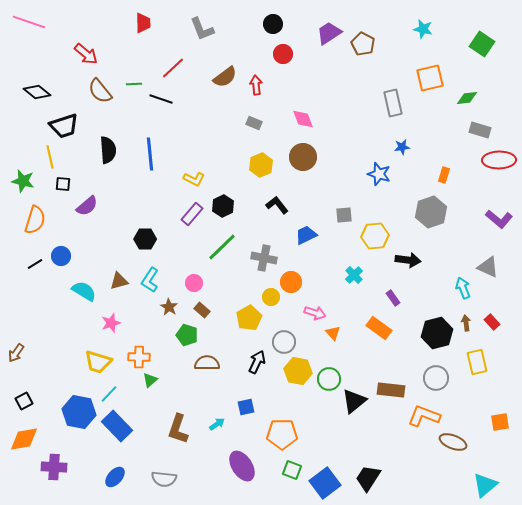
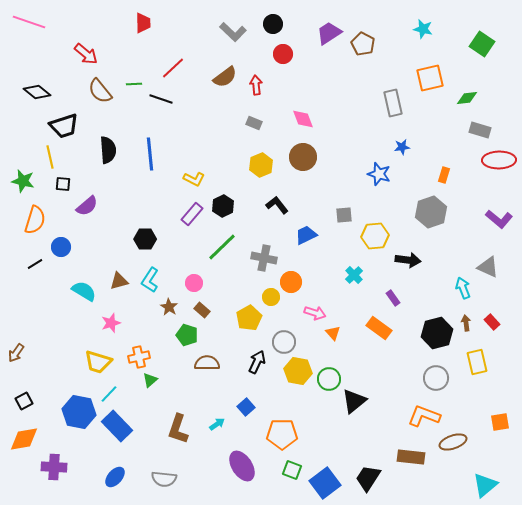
gray L-shape at (202, 29): moved 31 px right, 3 px down; rotated 24 degrees counterclockwise
blue circle at (61, 256): moved 9 px up
orange cross at (139, 357): rotated 15 degrees counterclockwise
brown rectangle at (391, 390): moved 20 px right, 67 px down
blue square at (246, 407): rotated 30 degrees counterclockwise
brown ellipse at (453, 442): rotated 40 degrees counterclockwise
